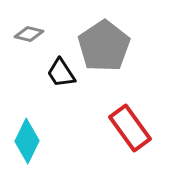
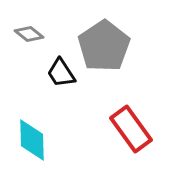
gray diamond: rotated 24 degrees clockwise
red rectangle: moved 1 px right, 1 px down
cyan diamond: moved 5 px right, 1 px up; rotated 27 degrees counterclockwise
